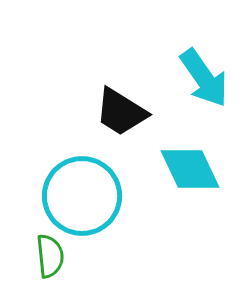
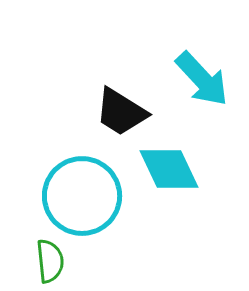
cyan arrow: moved 2 px left, 1 px down; rotated 8 degrees counterclockwise
cyan diamond: moved 21 px left
green semicircle: moved 5 px down
